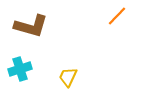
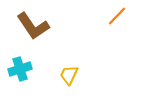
brown L-shape: moved 2 px right; rotated 40 degrees clockwise
yellow trapezoid: moved 1 px right, 2 px up
